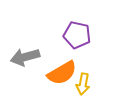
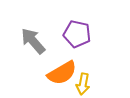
purple pentagon: moved 1 px up
gray arrow: moved 8 px right, 16 px up; rotated 64 degrees clockwise
